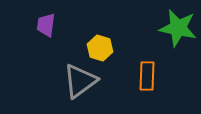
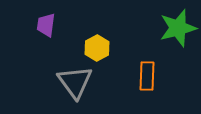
green star: rotated 27 degrees counterclockwise
yellow hexagon: moved 3 px left; rotated 15 degrees clockwise
gray triangle: moved 5 px left, 1 px down; rotated 30 degrees counterclockwise
